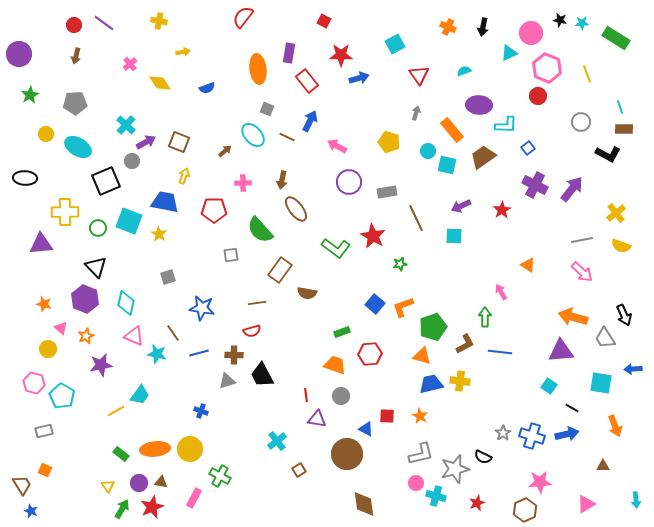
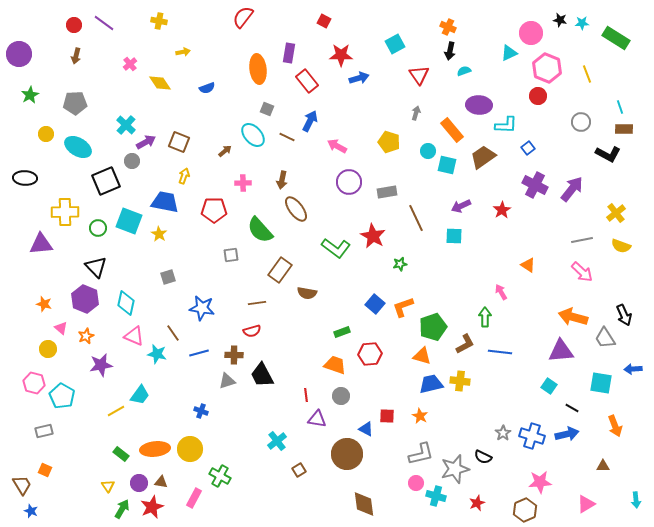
black arrow at (483, 27): moved 33 px left, 24 px down
